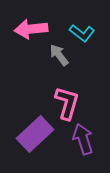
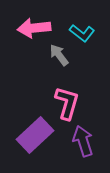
pink arrow: moved 3 px right, 1 px up
purple rectangle: moved 1 px down
purple arrow: moved 2 px down
